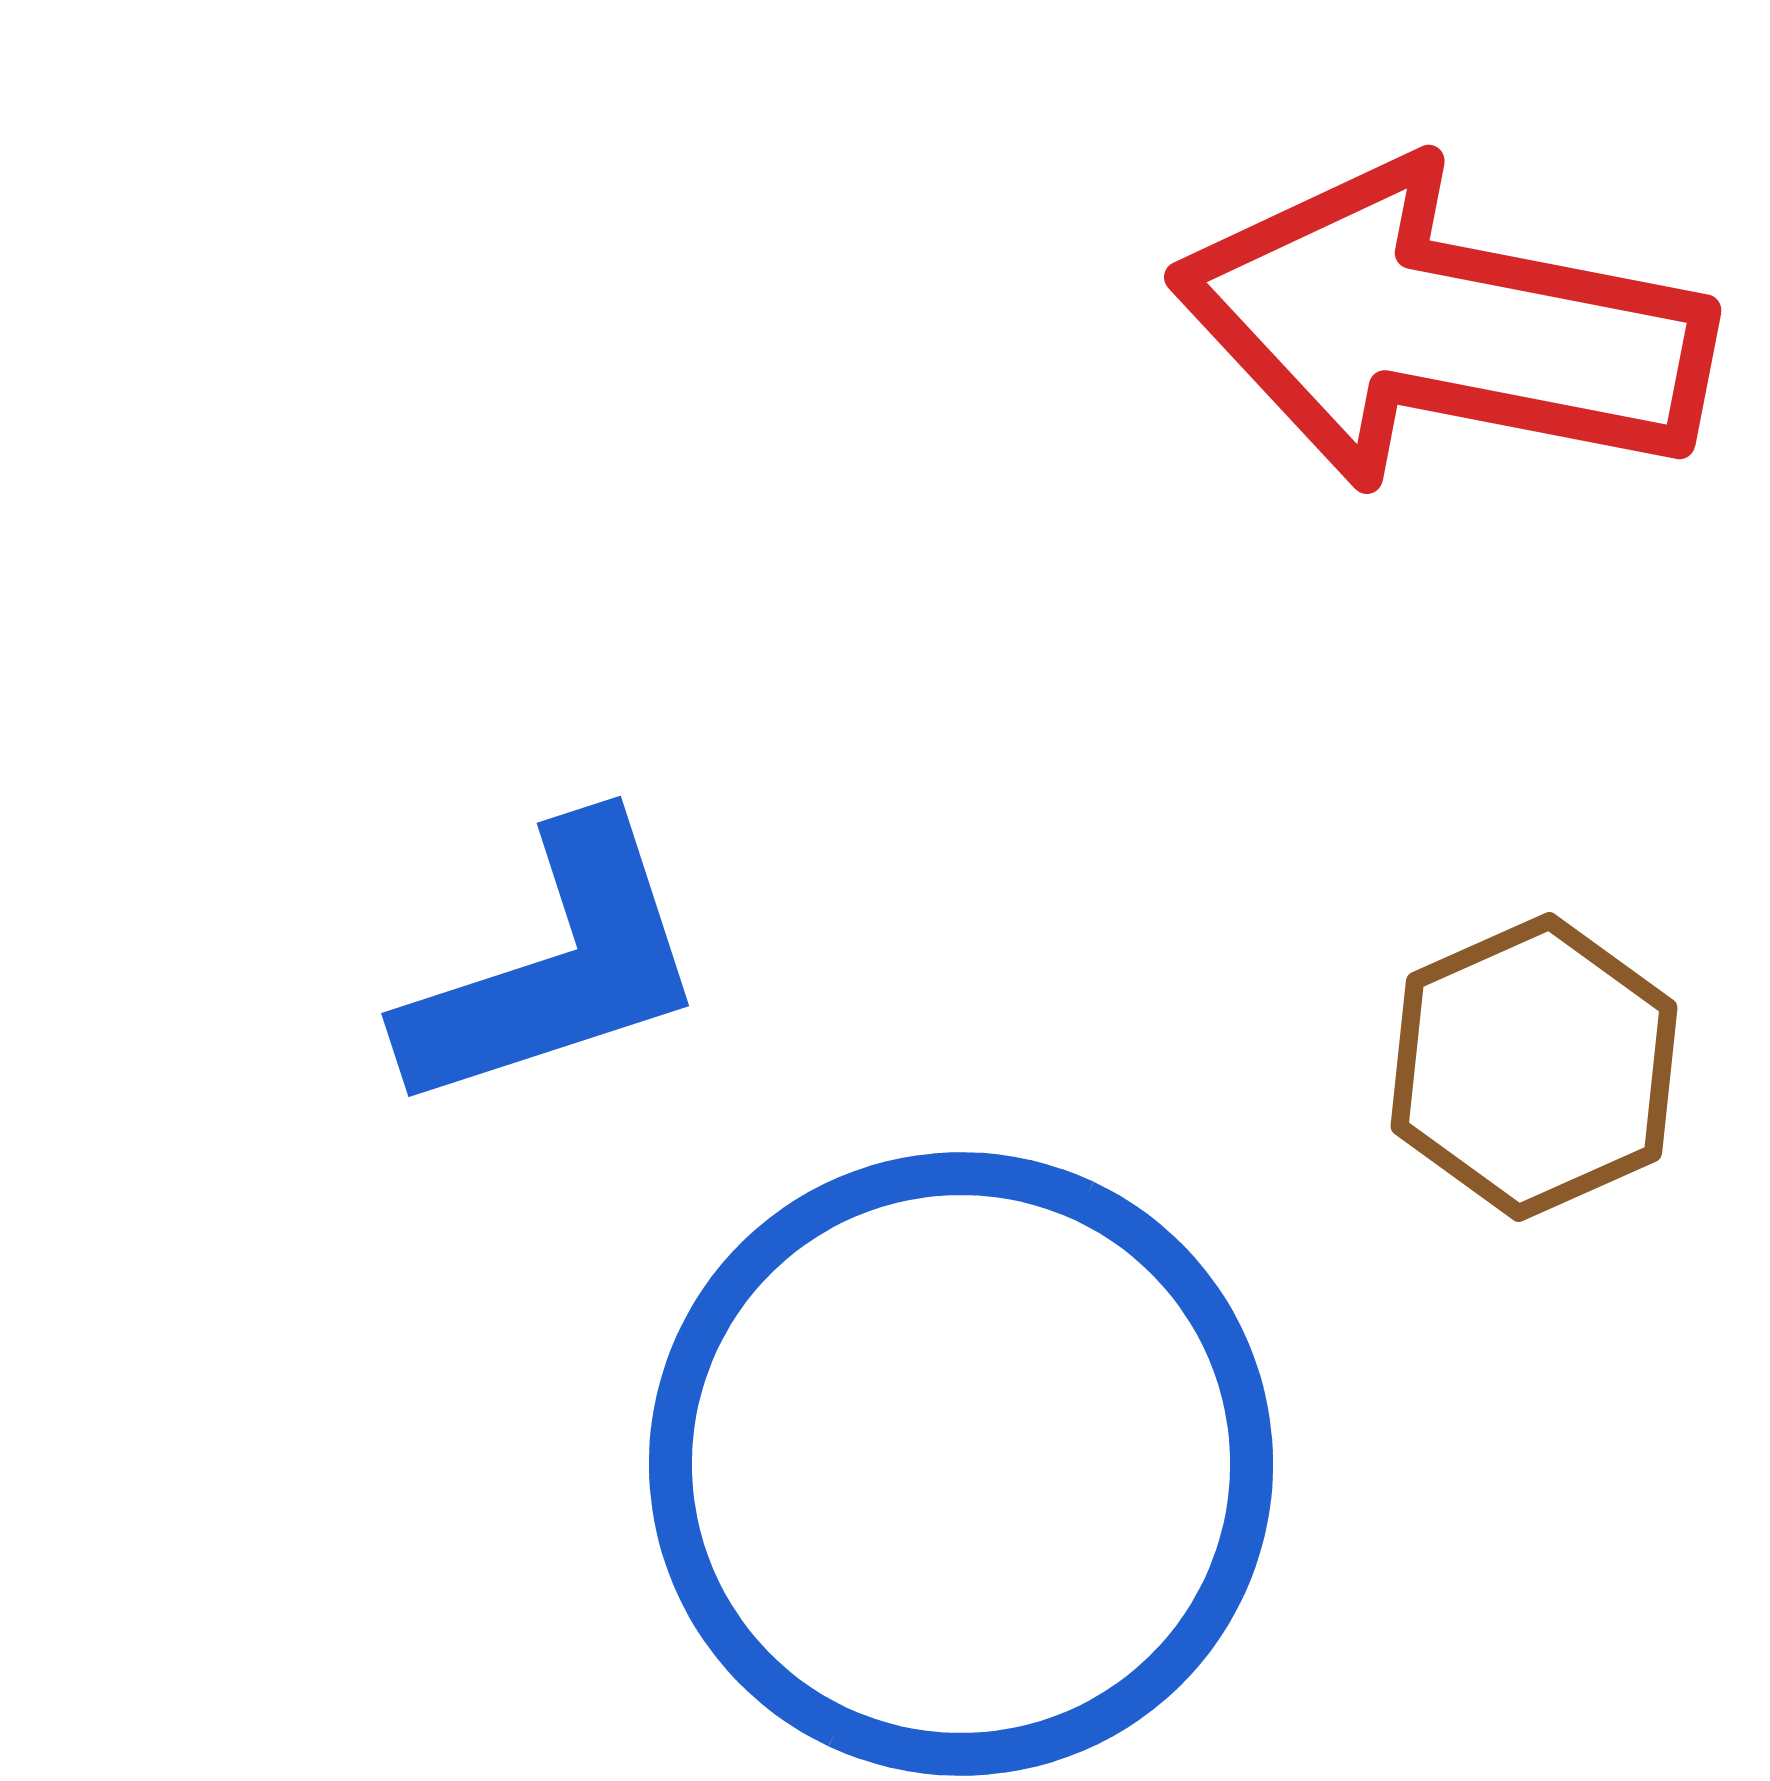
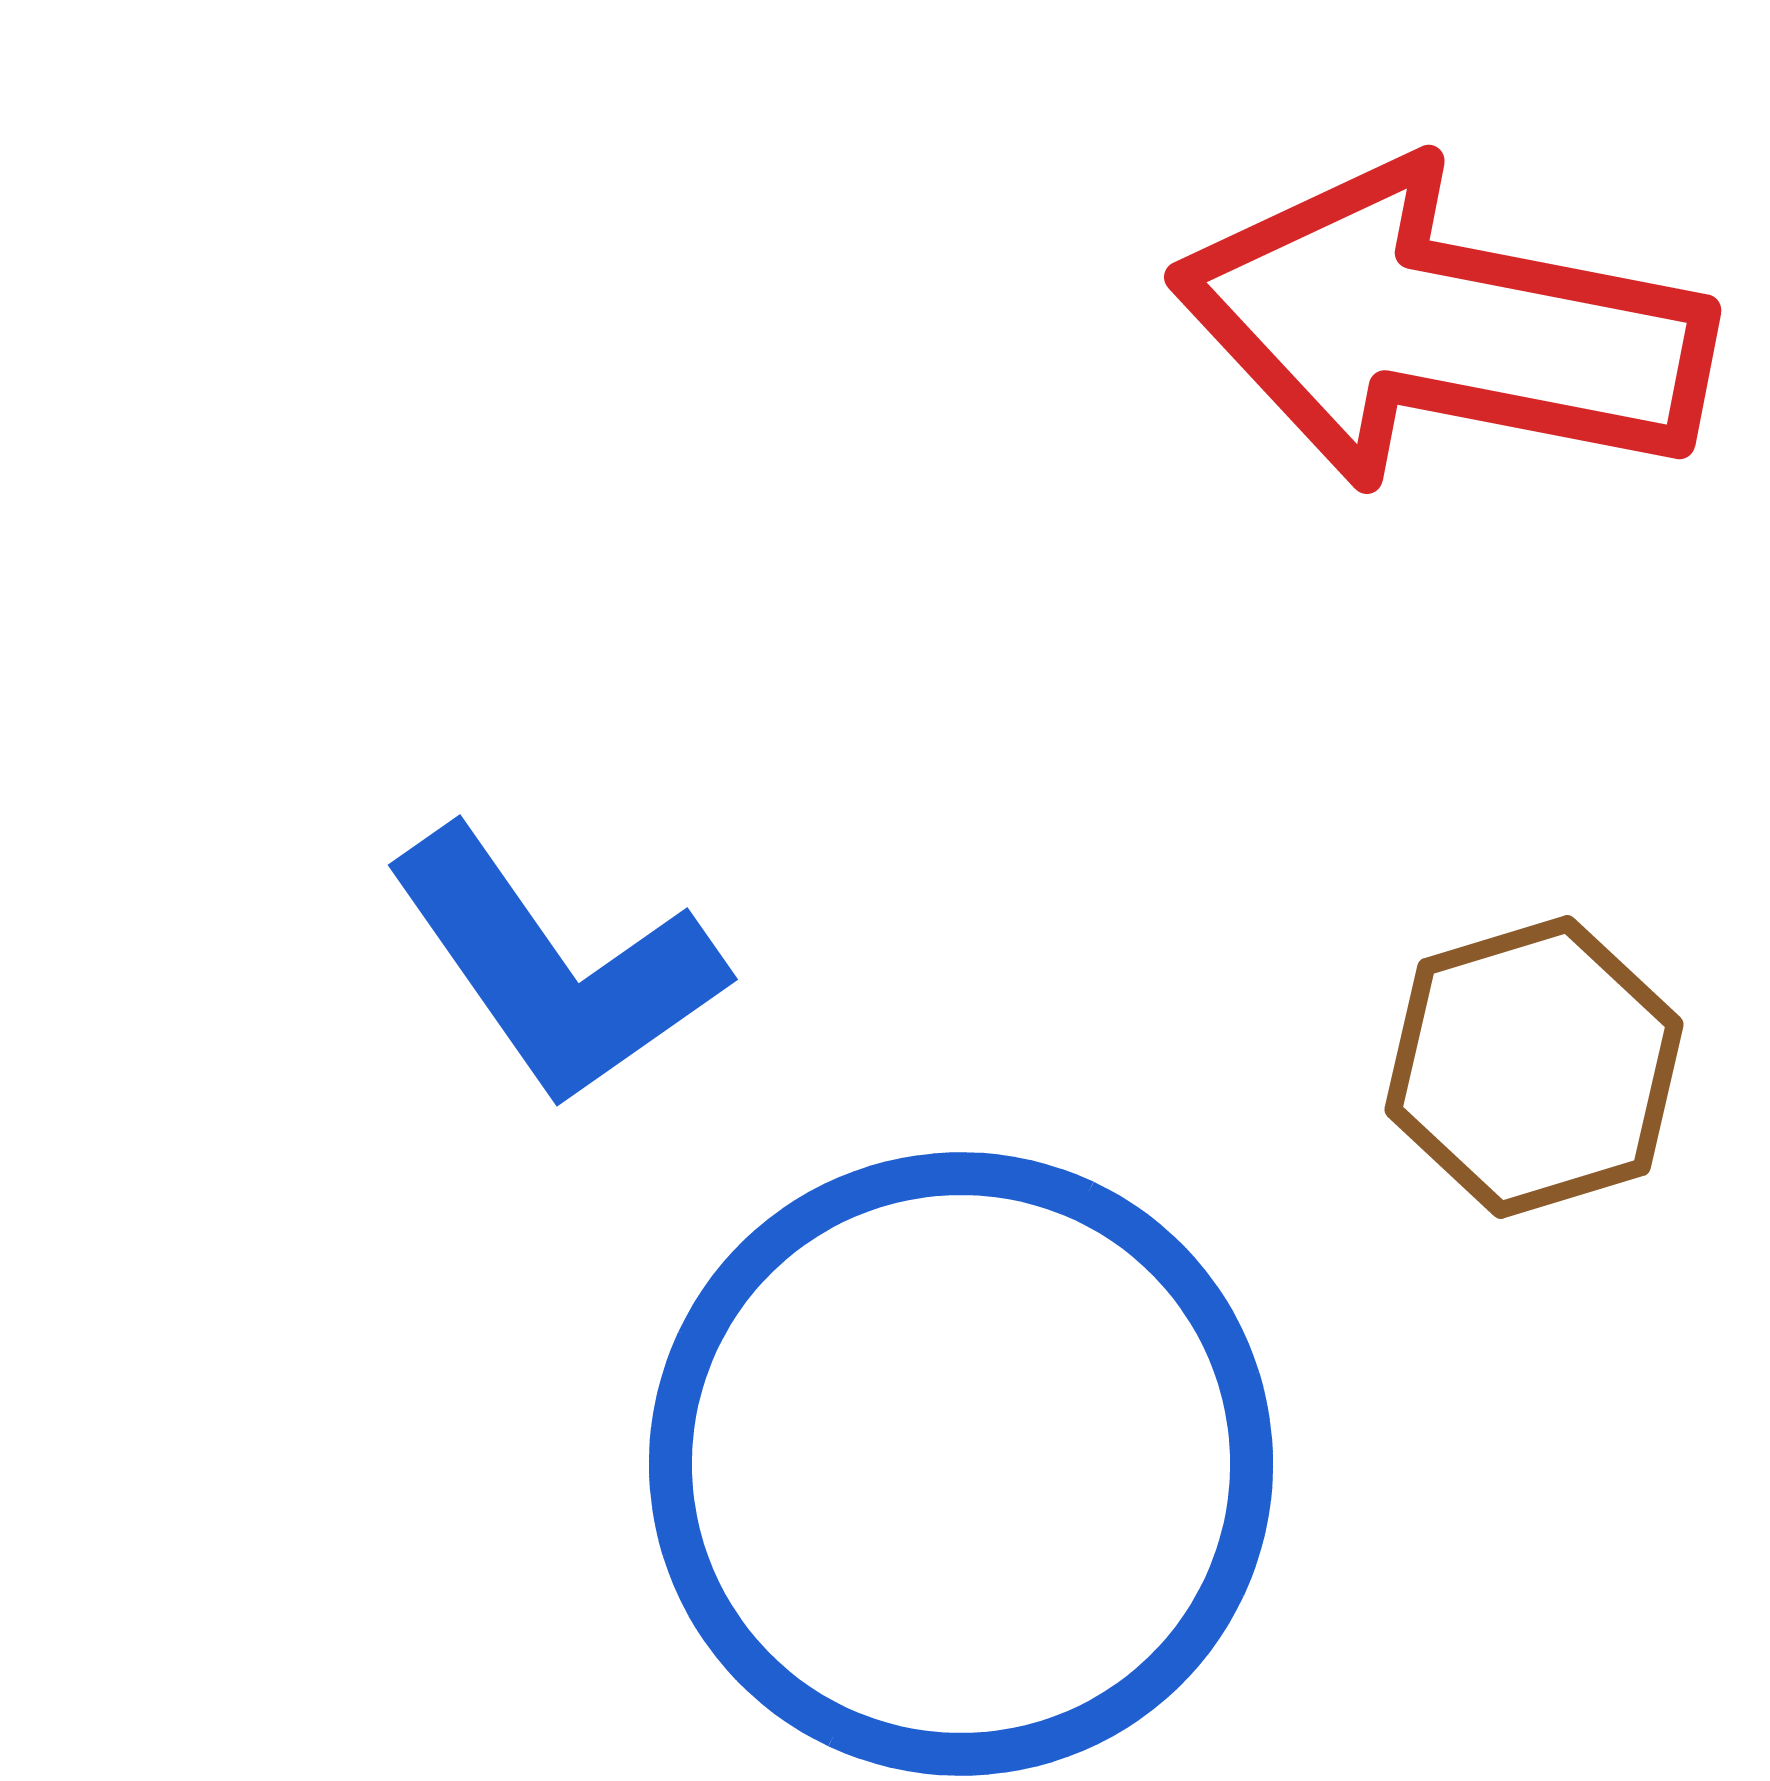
blue L-shape: rotated 73 degrees clockwise
brown hexagon: rotated 7 degrees clockwise
